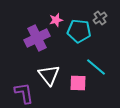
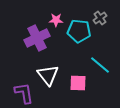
pink star: rotated 16 degrees clockwise
cyan line: moved 4 px right, 2 px up
white triangle: moved 1 px left
